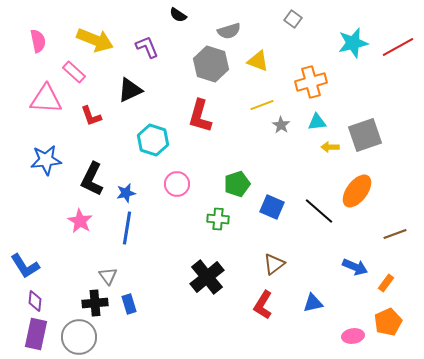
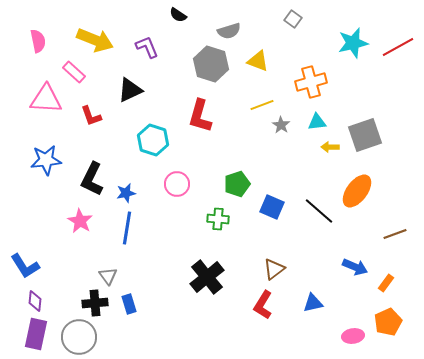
brown triangle at (274, 264): moved 5 px down
